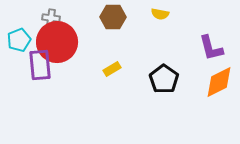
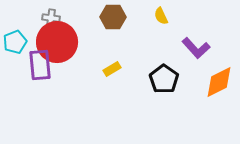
yellow semicircle: moved 1 px right, 2 px down; rotated 54 degrees clockwise
cyan pentagon: moved 4 px left, 2 px down
purple L-shape: moved 15 px left; rotated 28 degrees counterclockwise
